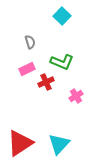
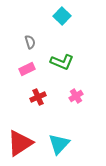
red cross: moved 8 px left, 15 px down
